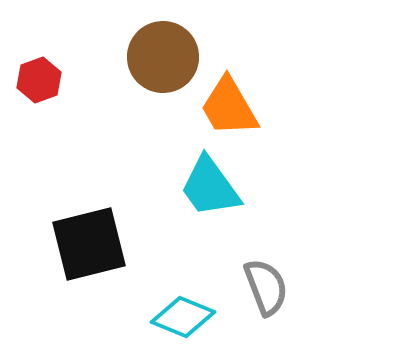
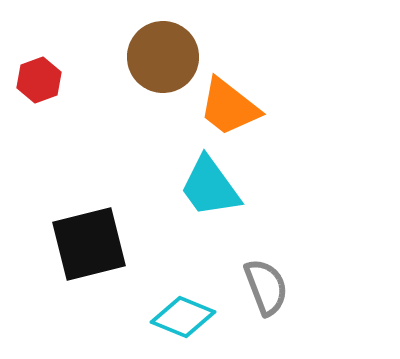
orange trapezoid: rotated 22 degrees counterclockwise
